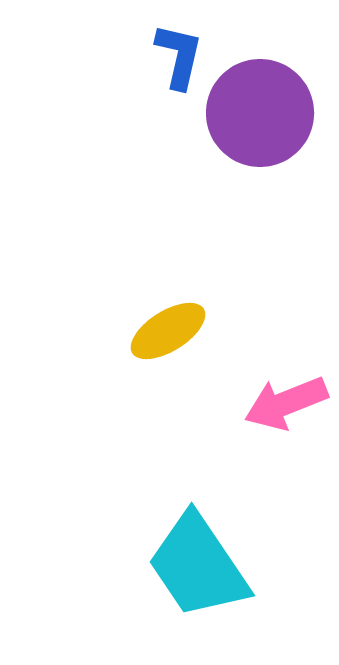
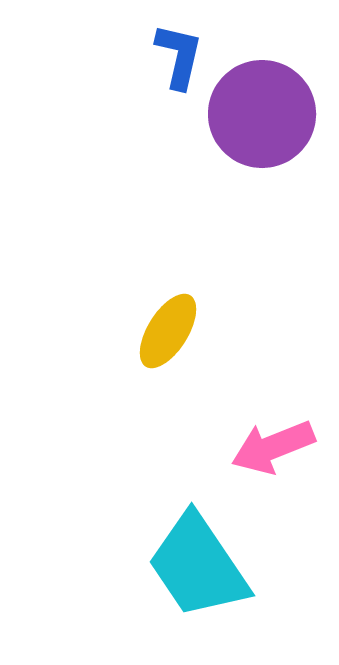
purple circle: moved 2 px right, 1 px down
yellow ellipse: rotated 26 degrees counterclockwise
pink arrow: moved 13 px left, 44 px down
